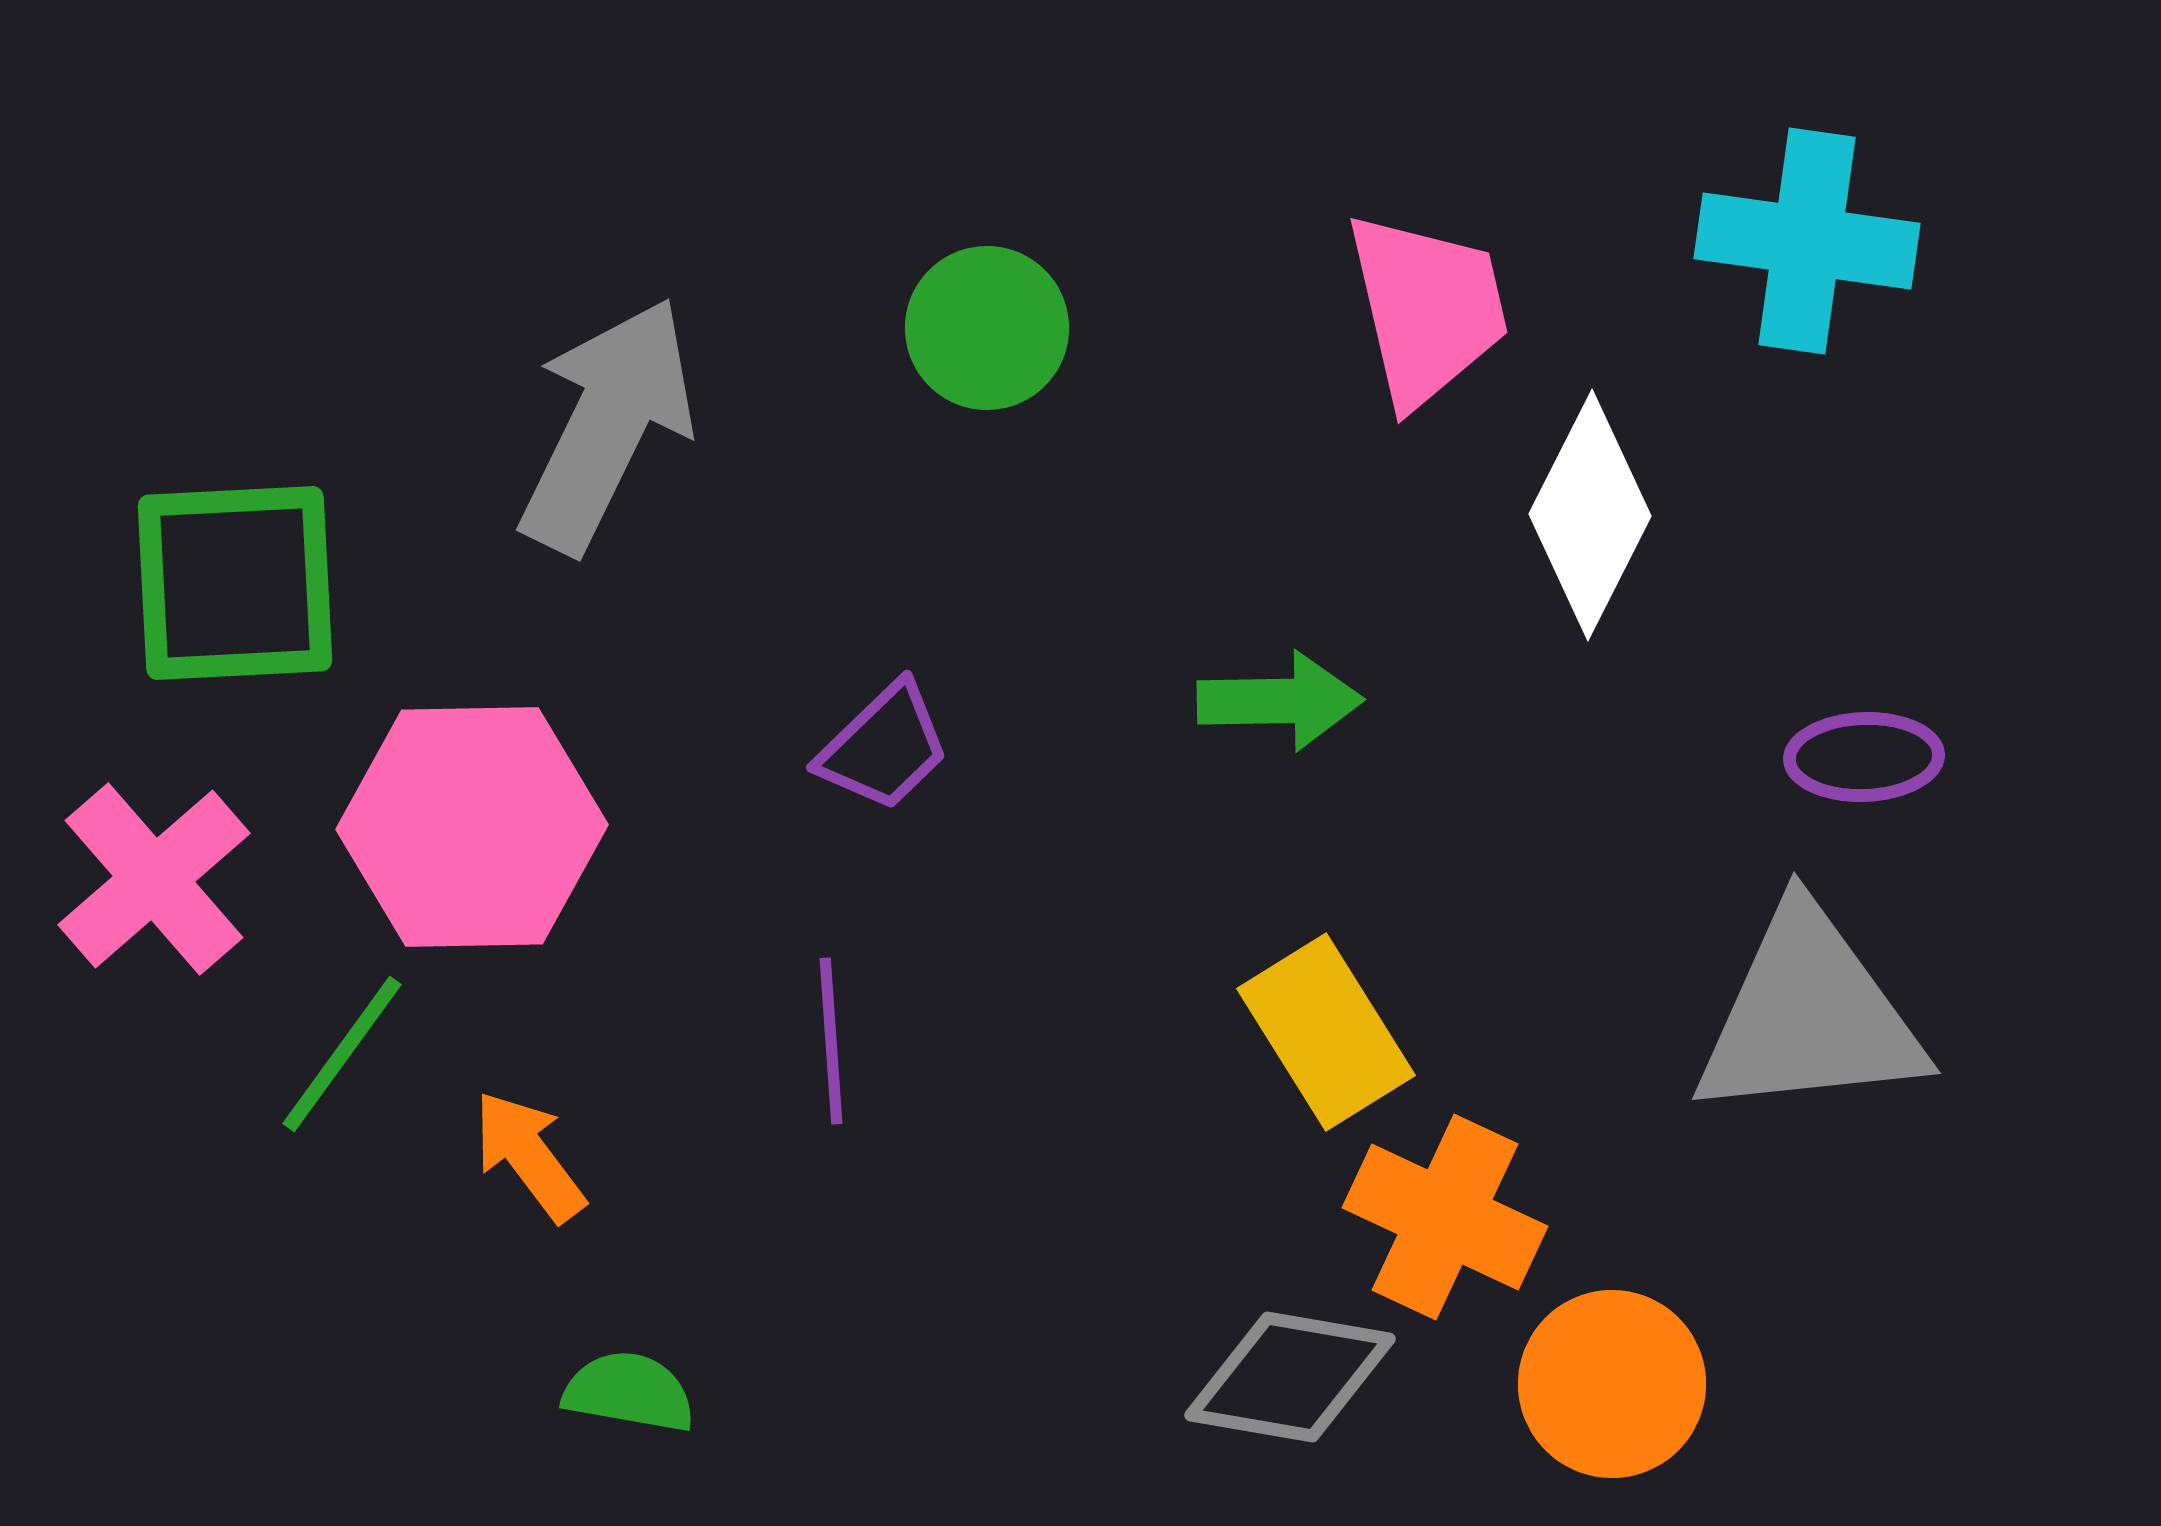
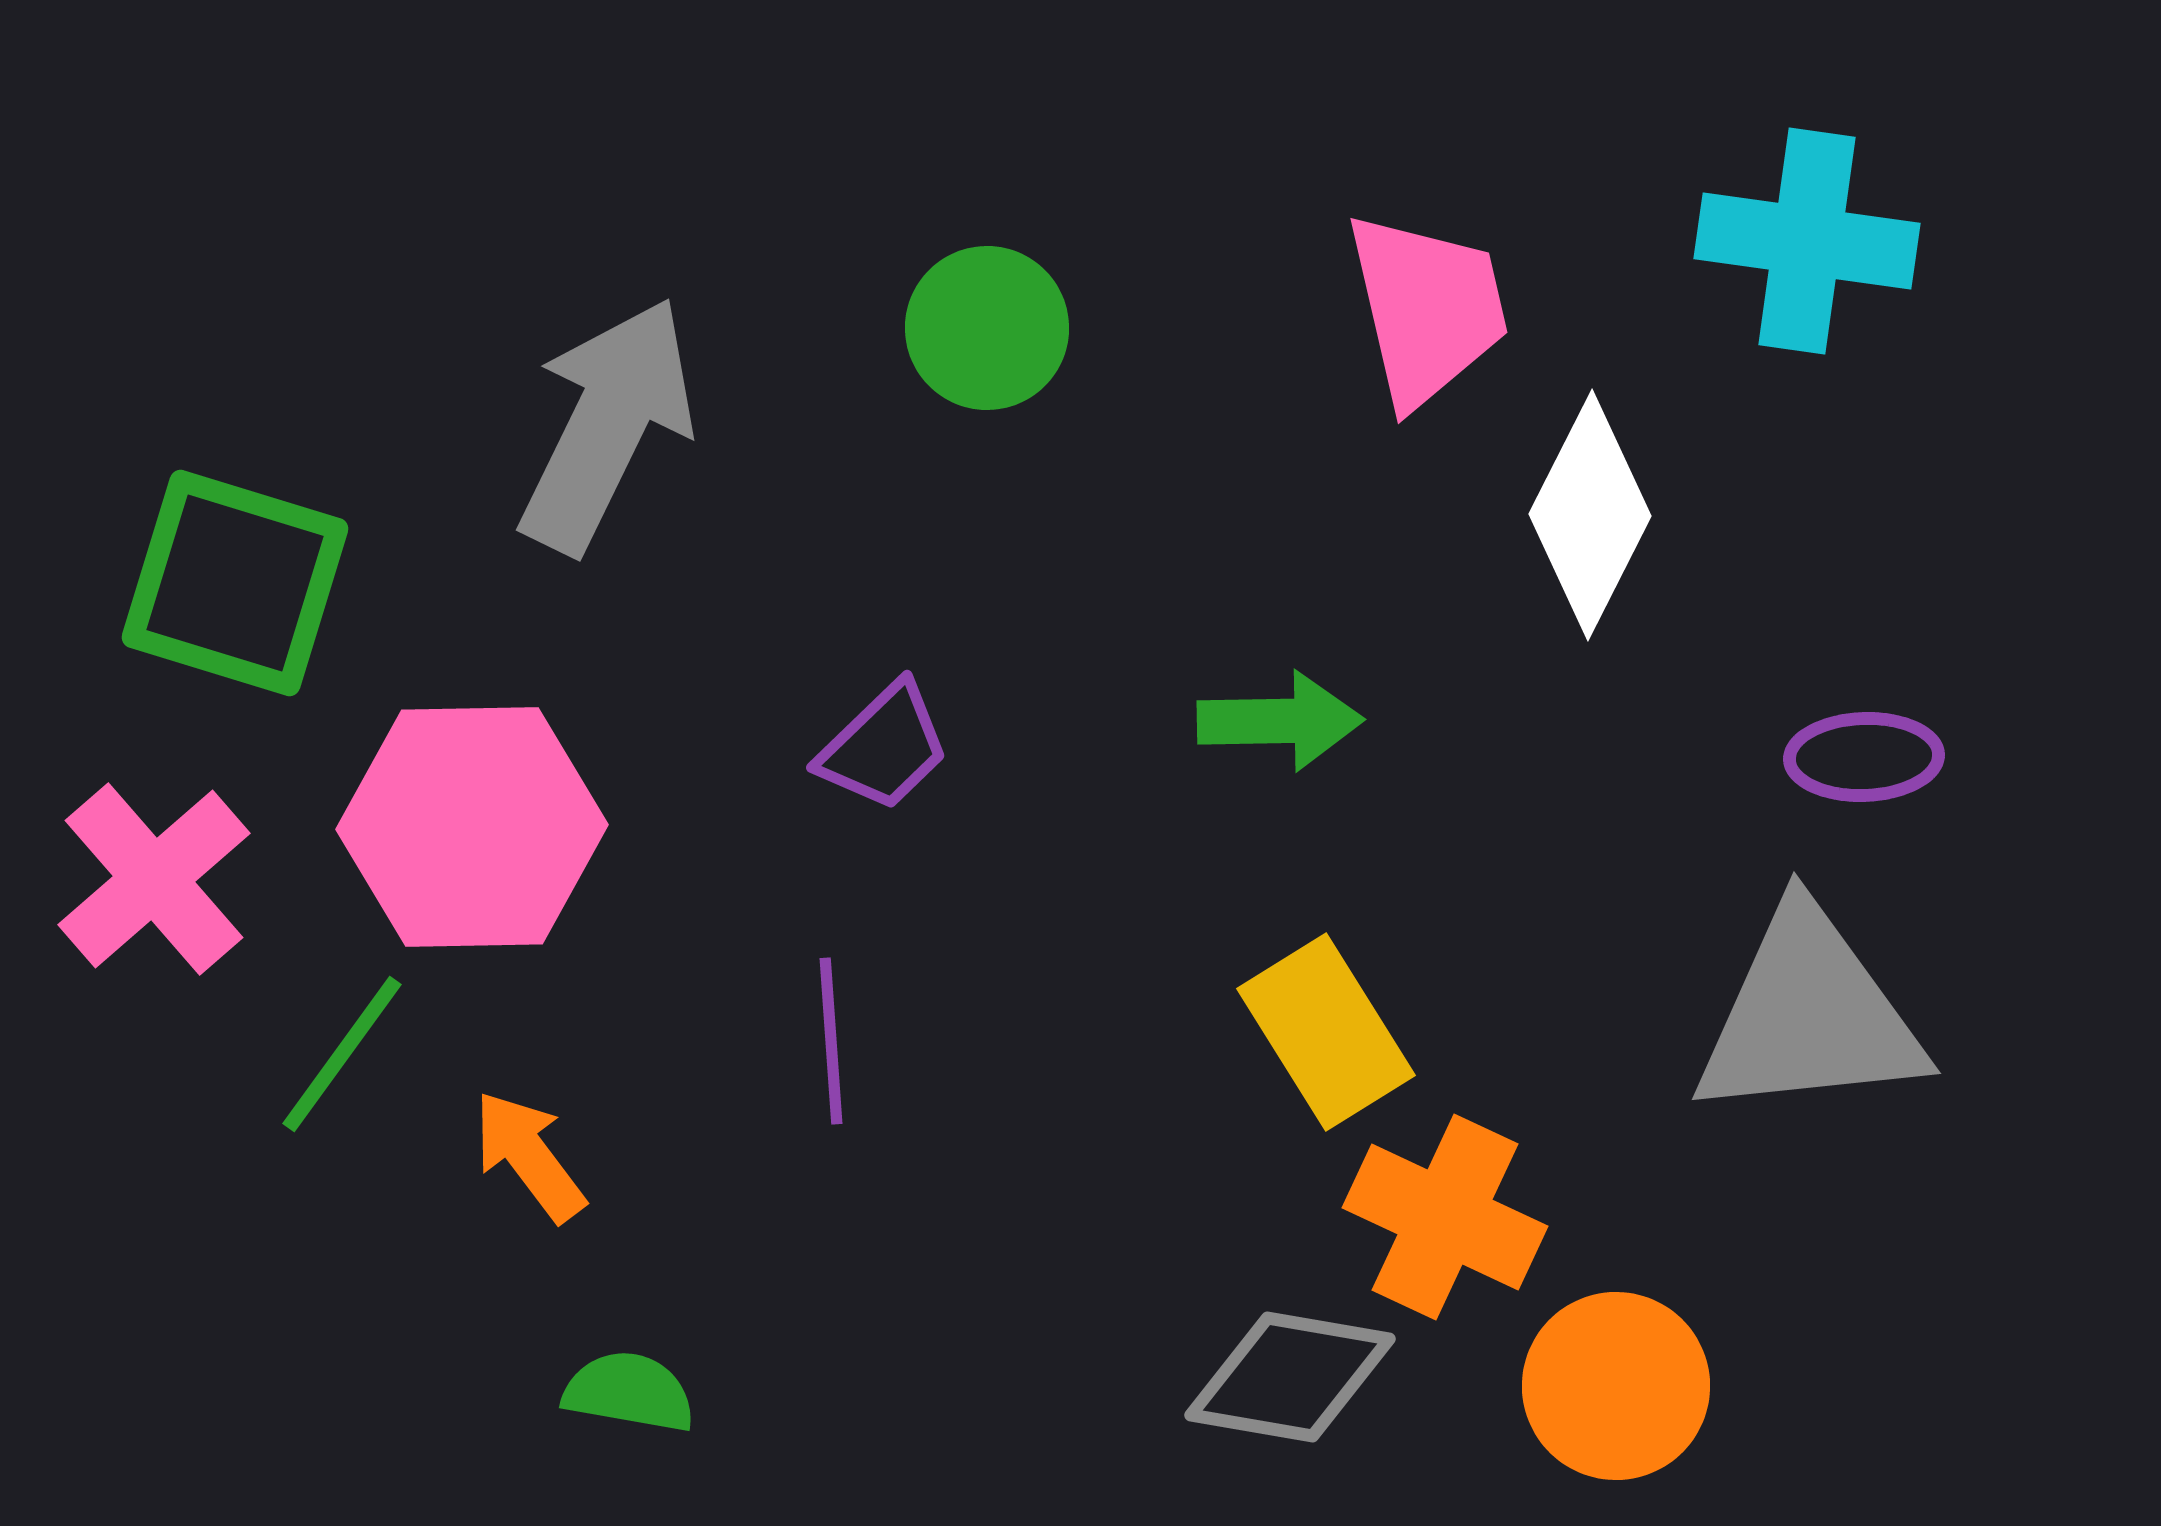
green square: rotated 20 degrees clockwise
green arrow: moved 20 px down
orange circle: moved 4 px right, 2 px down
